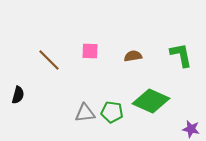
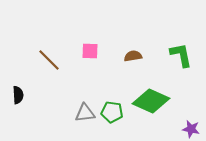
black semicircle: rotated 18 degrees counterclockwise
